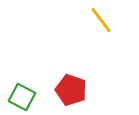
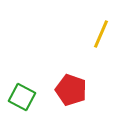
yellow line: moved 14 px down; rotated 60 degrees clockwise
